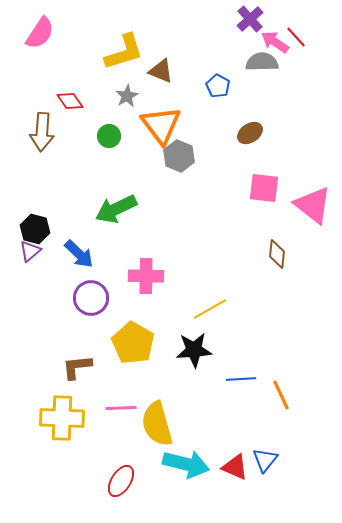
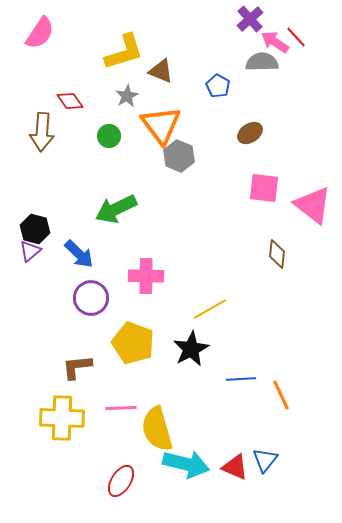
yellow pentagon: rotated 9 degrees counterclockwise
black star: moved 3 px left, 1 px up; rotated 24 degrees counterclockwise
yellow semicircle: moved 5 px down
